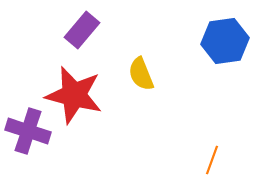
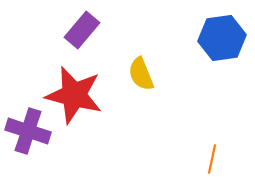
blue hexagon: moved 3 px left, 3 px up
orange line: moved 1 px up; rotated 8 degrees counterclockwise
